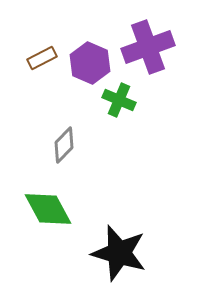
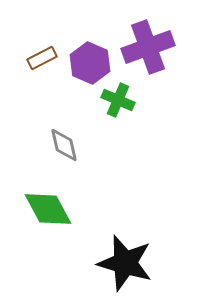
green cross: moved 1 px left
gray diamond: rotated 57 degrees counterclockwise
black star: moved 6 px right, 10 px down
